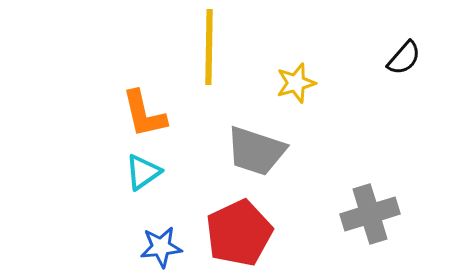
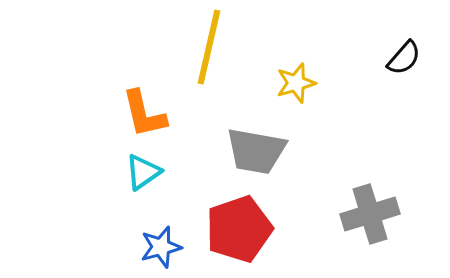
yellow line: rotated 12 degrees clockwise
gray trapezoid: rotated 8 degrees counterclockwise
red pentagon: moved 4 px up; rotated 6 degrees clockwise
blue star: rotated 9 degrees counterclockwise
